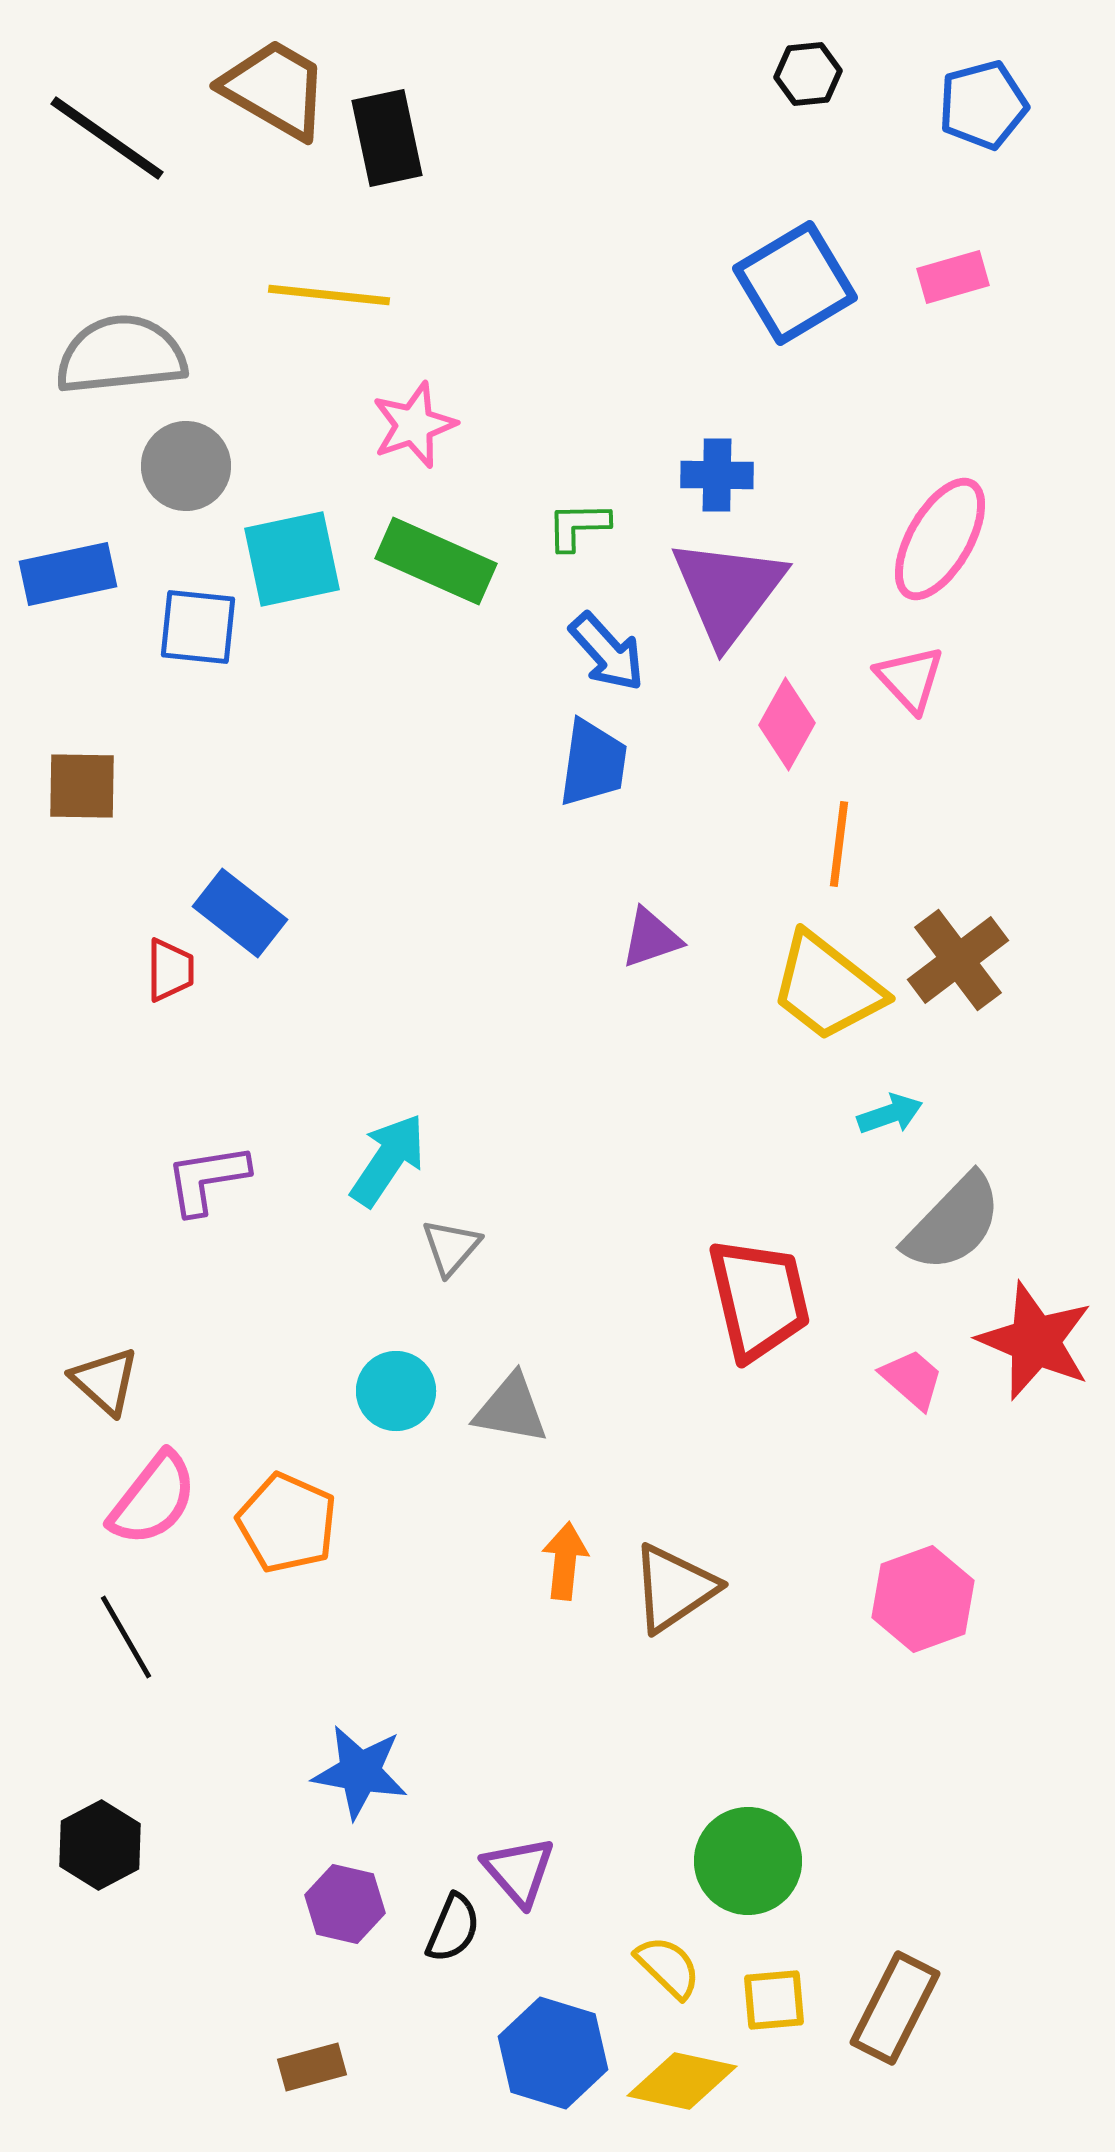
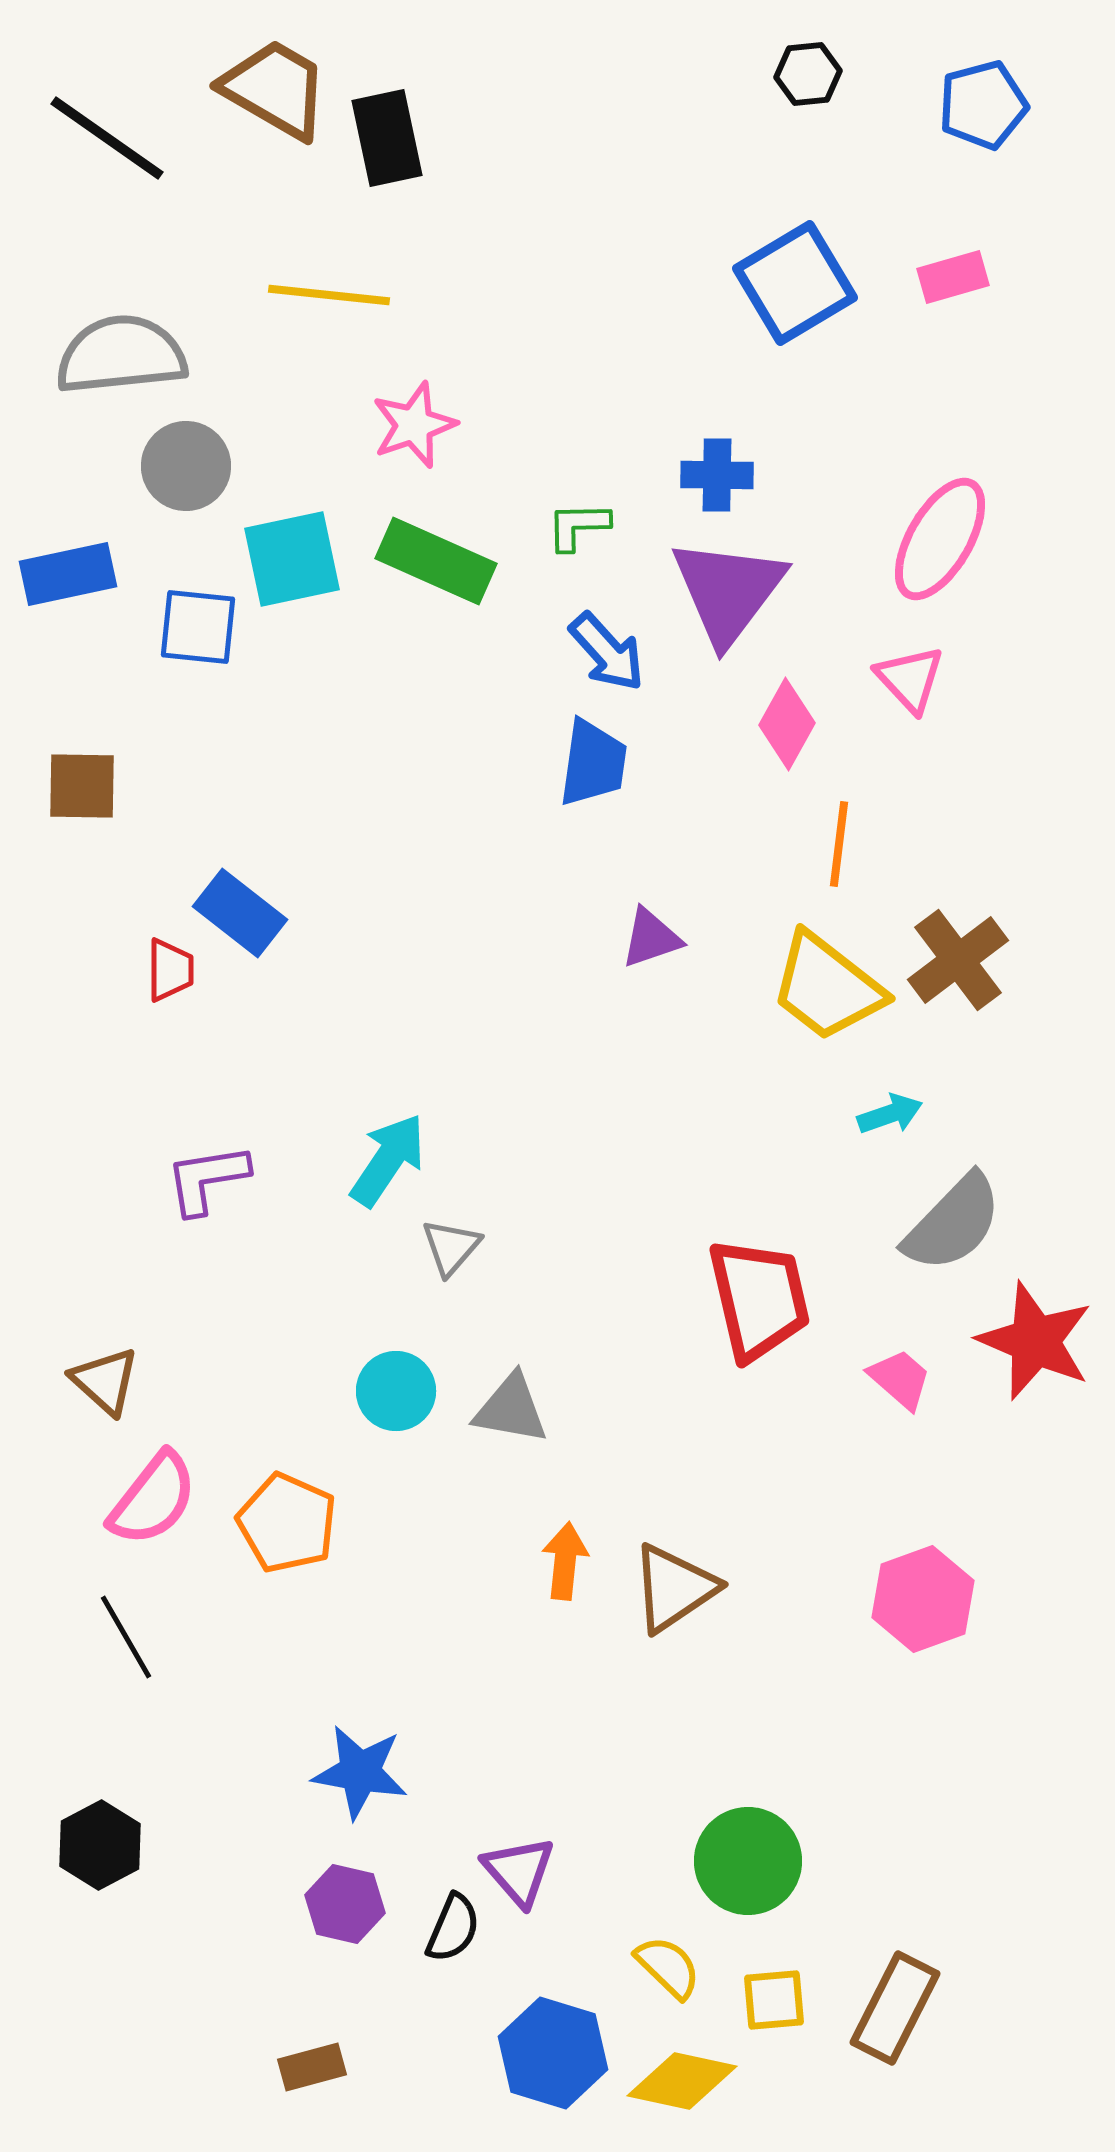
pink trapezoid at (912, 1379): moved 12 px left
